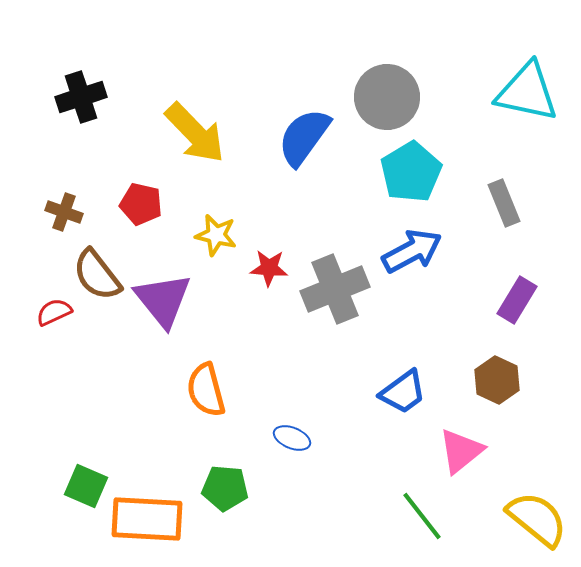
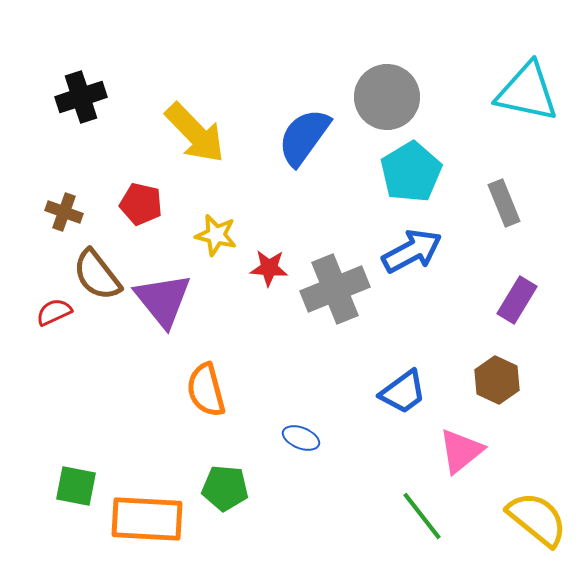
blue ellipse: moved 9 px right
green square: moved 10 px left; rotated 12 degrees counterclockwise
